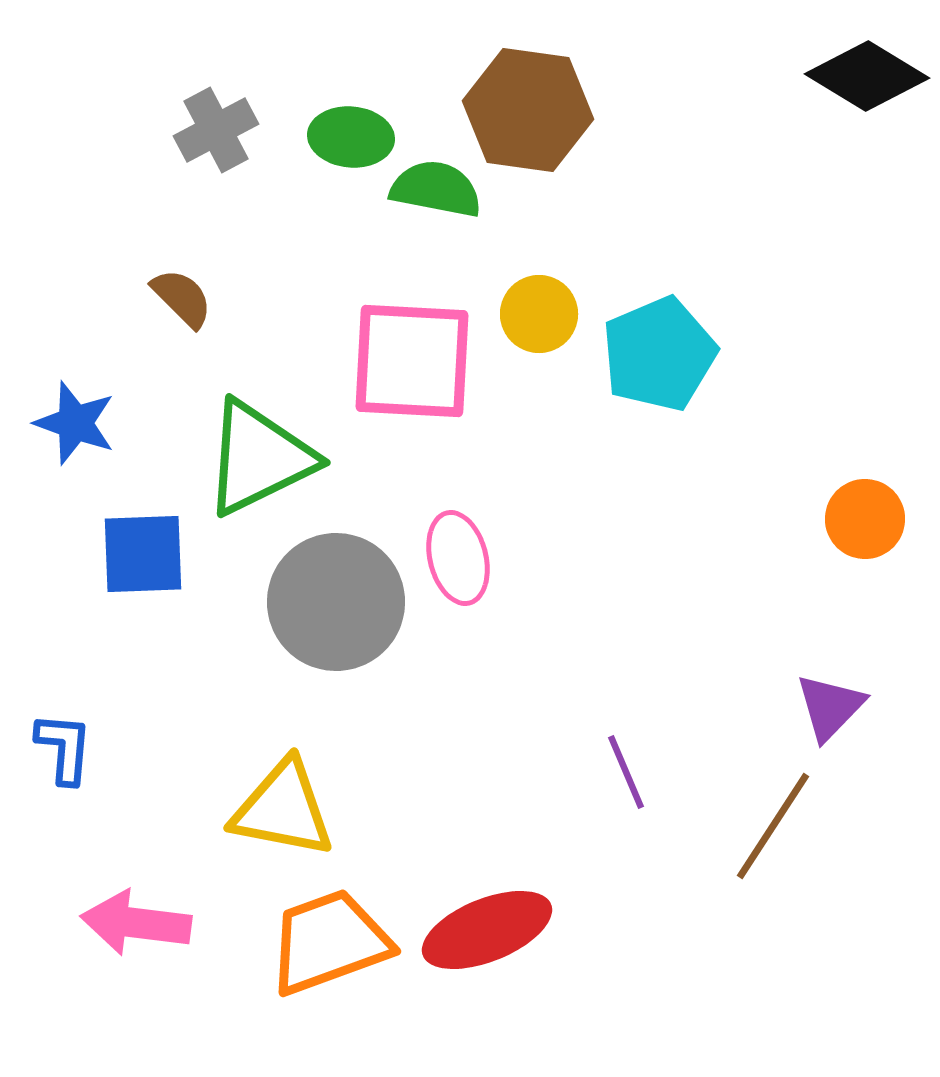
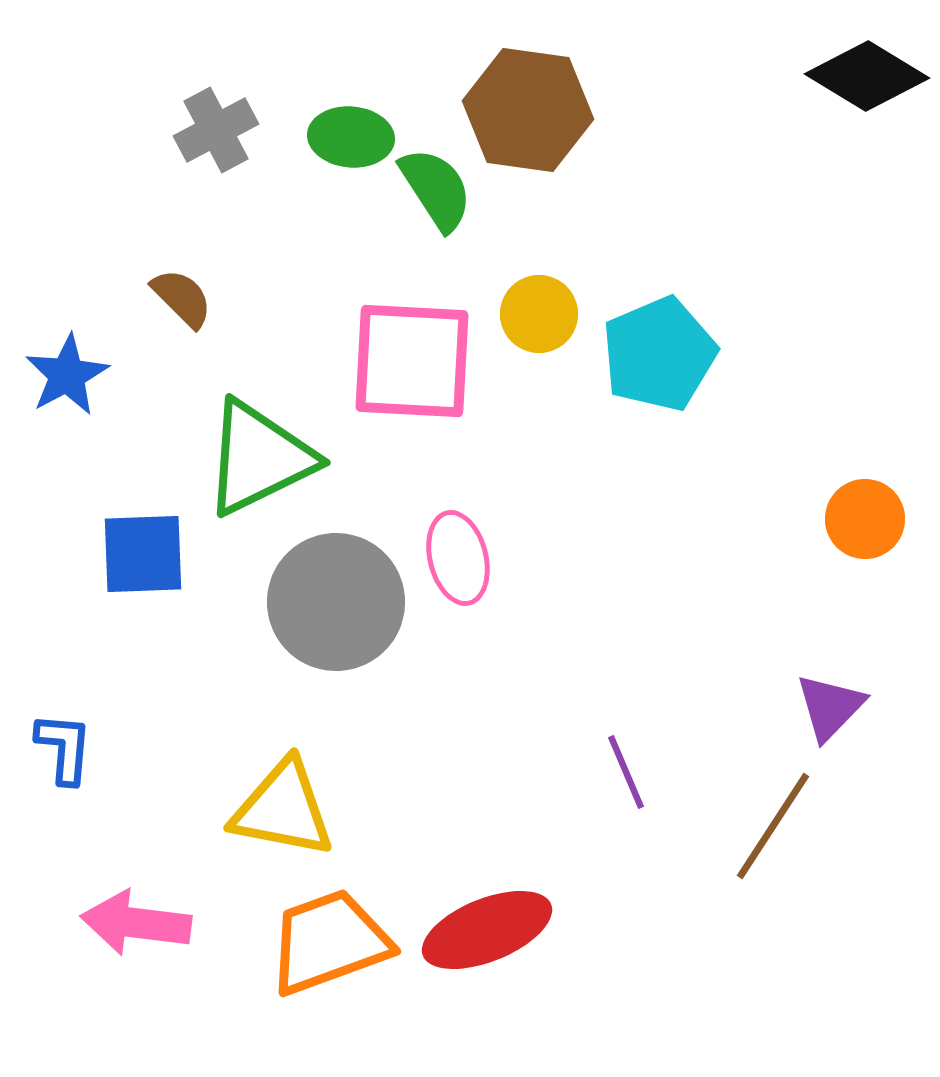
green semicircle: rotated 46 degrees clockwise
blue star: moved 8 px left, 48 px up; rotated 24 degrees clockwise
